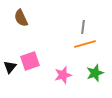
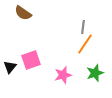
brown semicircle: moved 2 px right, 5 px up; rotated 30 degrees counterclockwise
orange line: rotated 40 degrees counterclockwise
pink square: moved 1 px right, 1 px up
